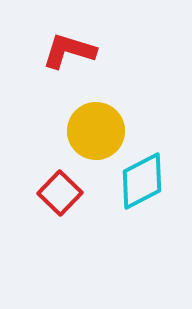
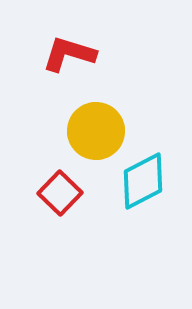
red L-shape: moved 3 px down
cyan diamond: moved 1 px right
